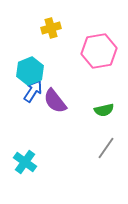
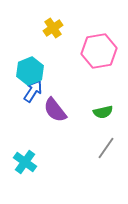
yellow cross: moved 2 px right; rotated 18 degrees counterclockwise
purple semicircle: moved 9 px down
green semicircle: moved 1 px left, 2 px down
